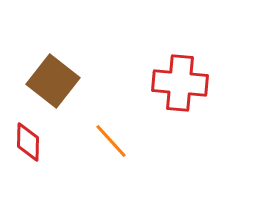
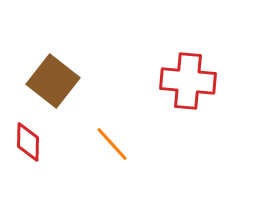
red cross: moved 8 px right, 2 px up
orange line: moved 1 px right, 3 px down
